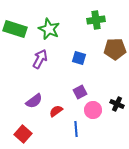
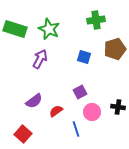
brown pentagon: rotated 15 degrees counterclockwise
blue square: moved 5 px right, 1 px up
black cross: moved 1 px right, 3 px down; rotated 16 degrees counterclockwise
pink circle: moved 1 px left, 2 px down
blue line: rotated 14 degrees counterclockwise
